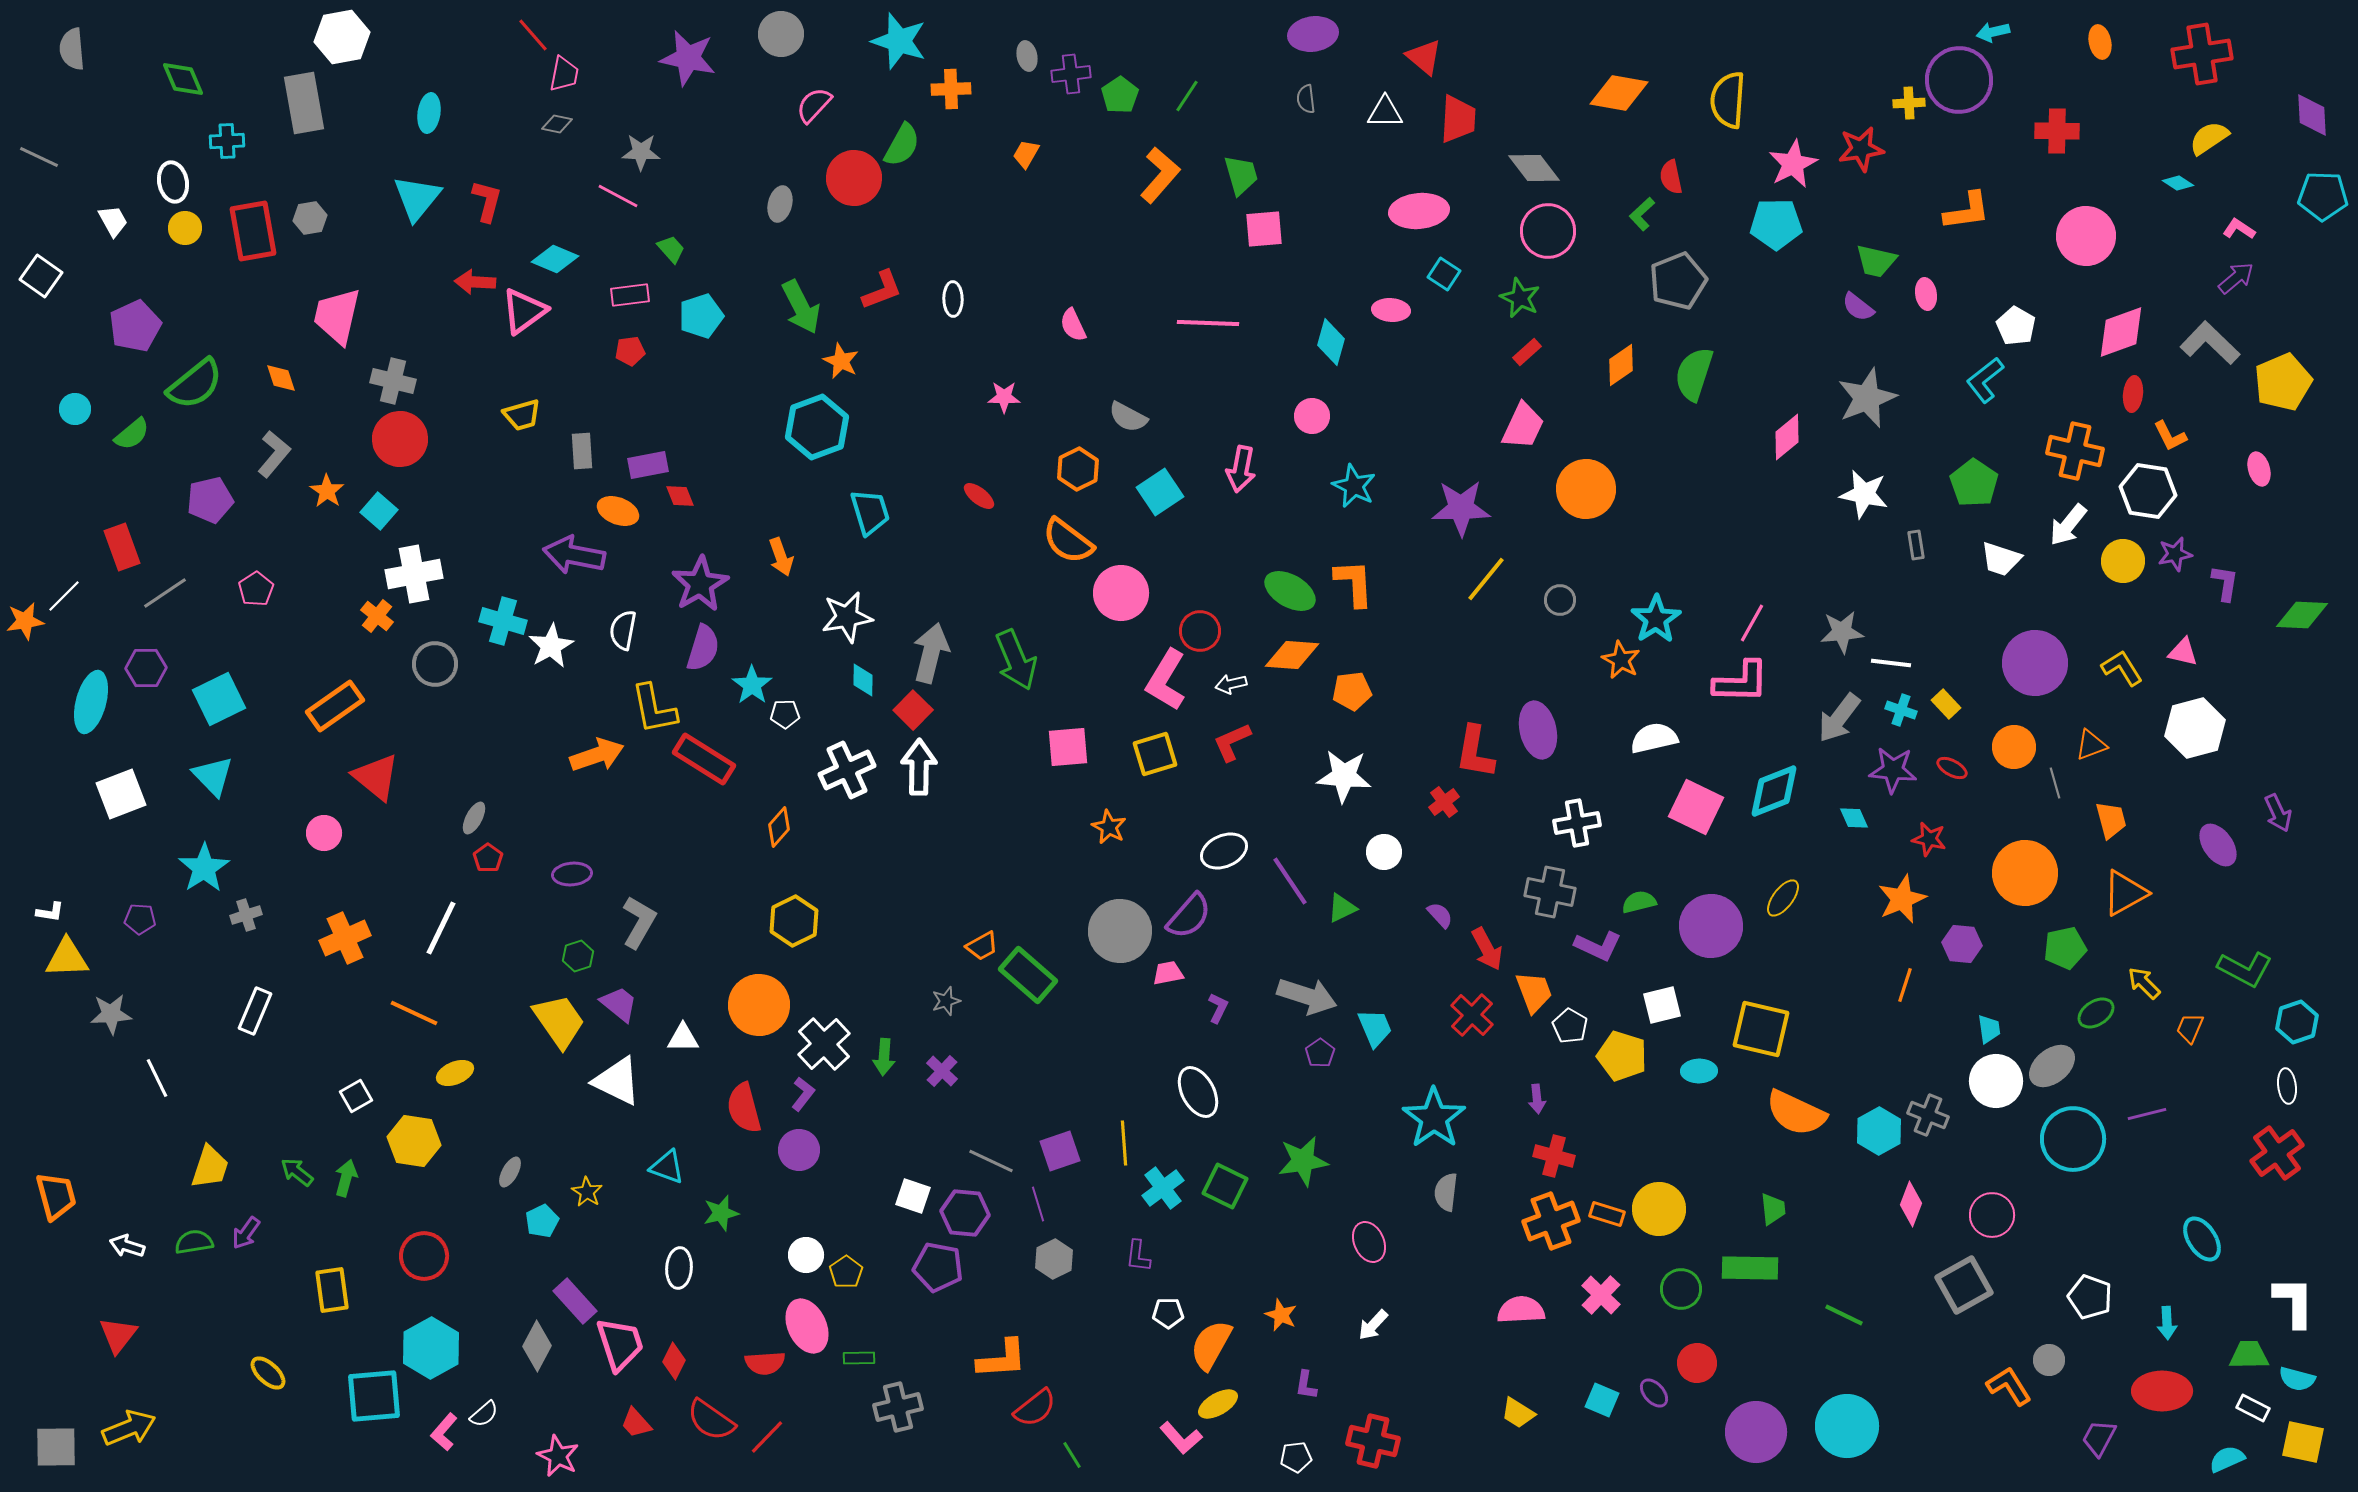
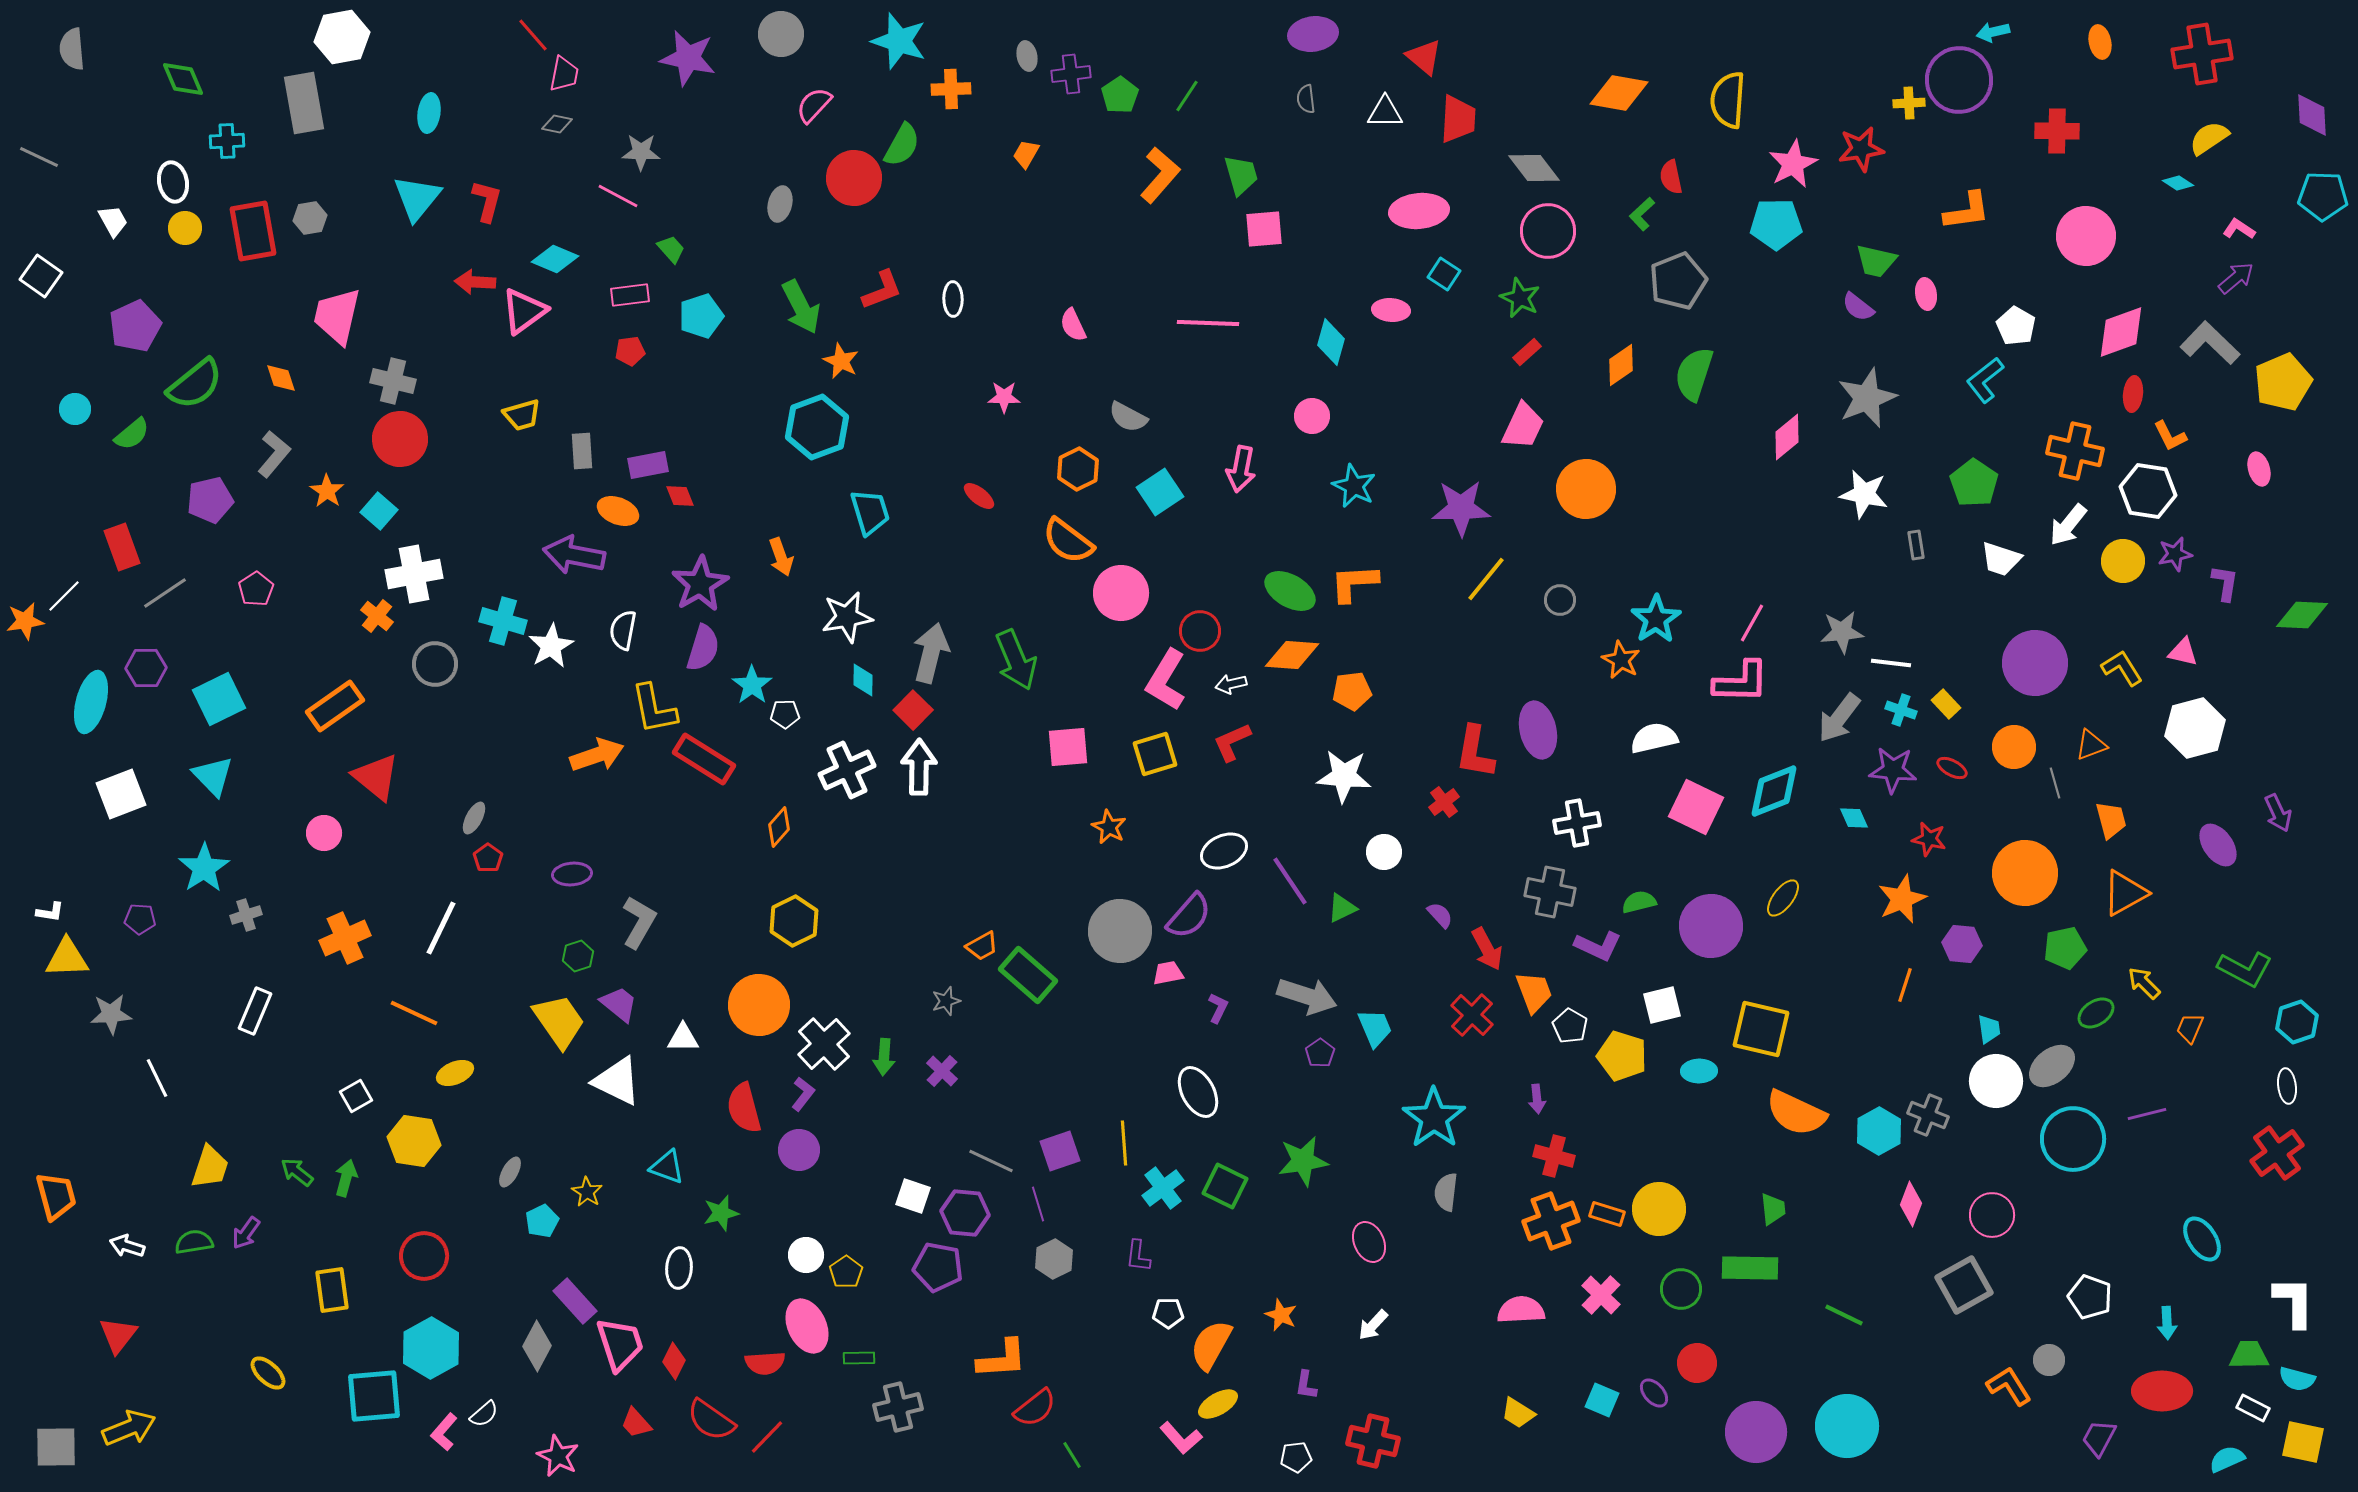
orange L-shape at (1354, 583): rotated 90 degrees counterclockwise
